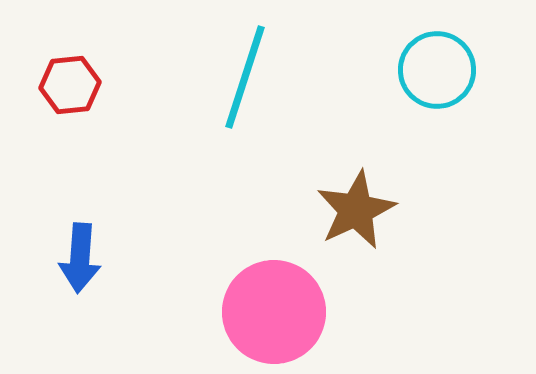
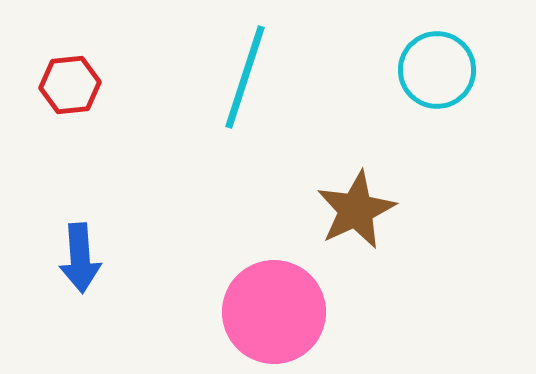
blue arrow: rotated 8 degrees counterclockwise
